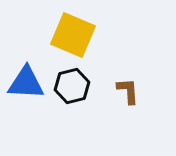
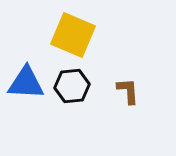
black hexagon: rotated 8 degrees clockwise
